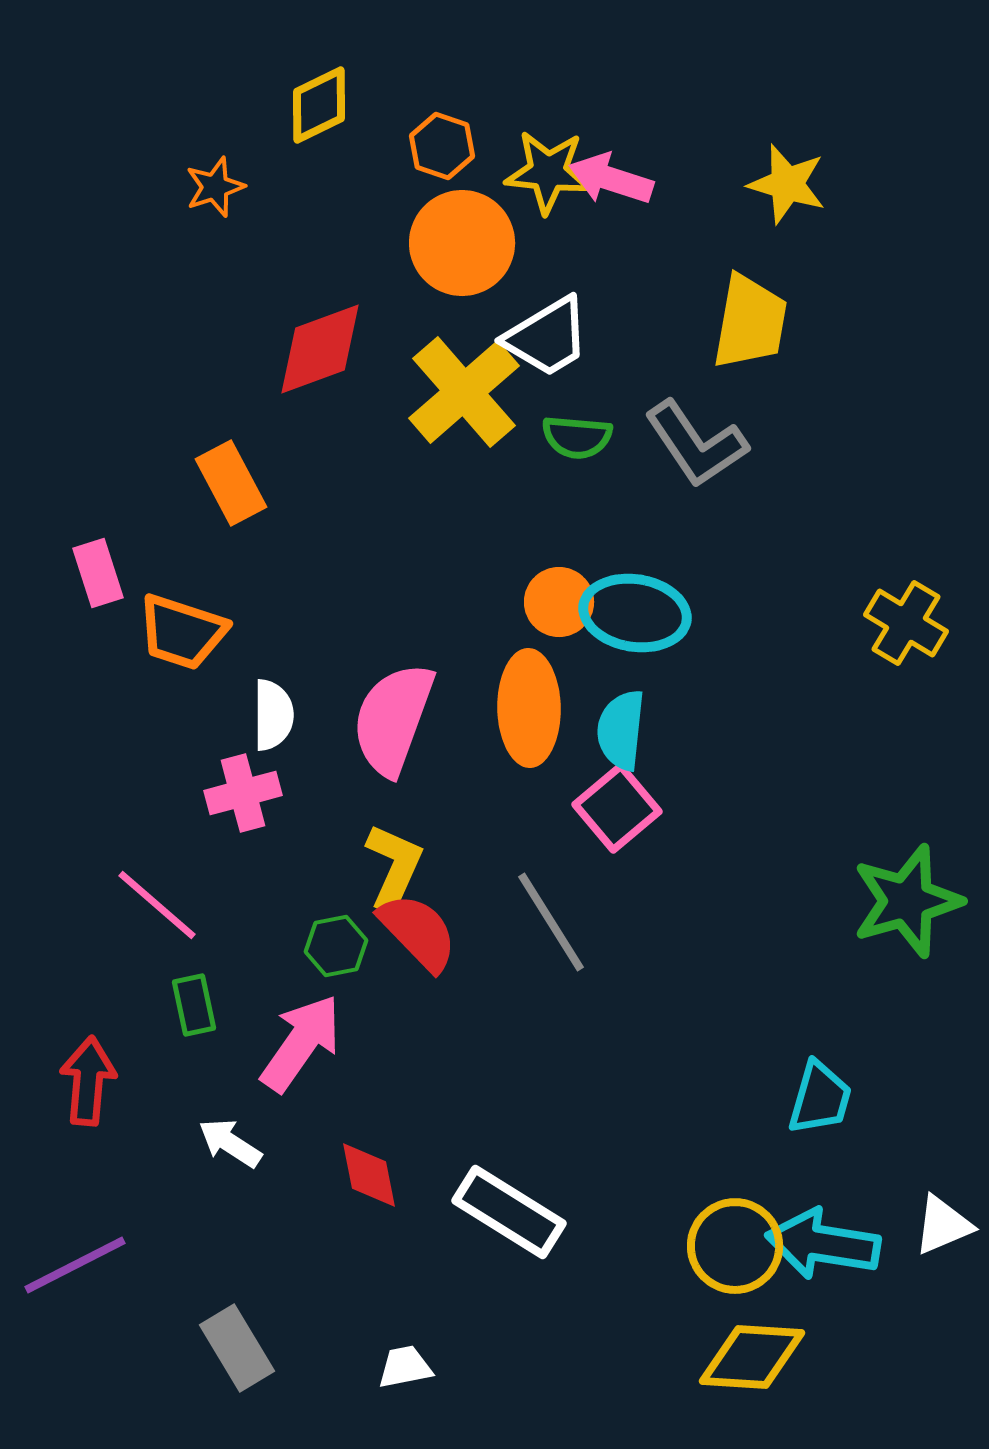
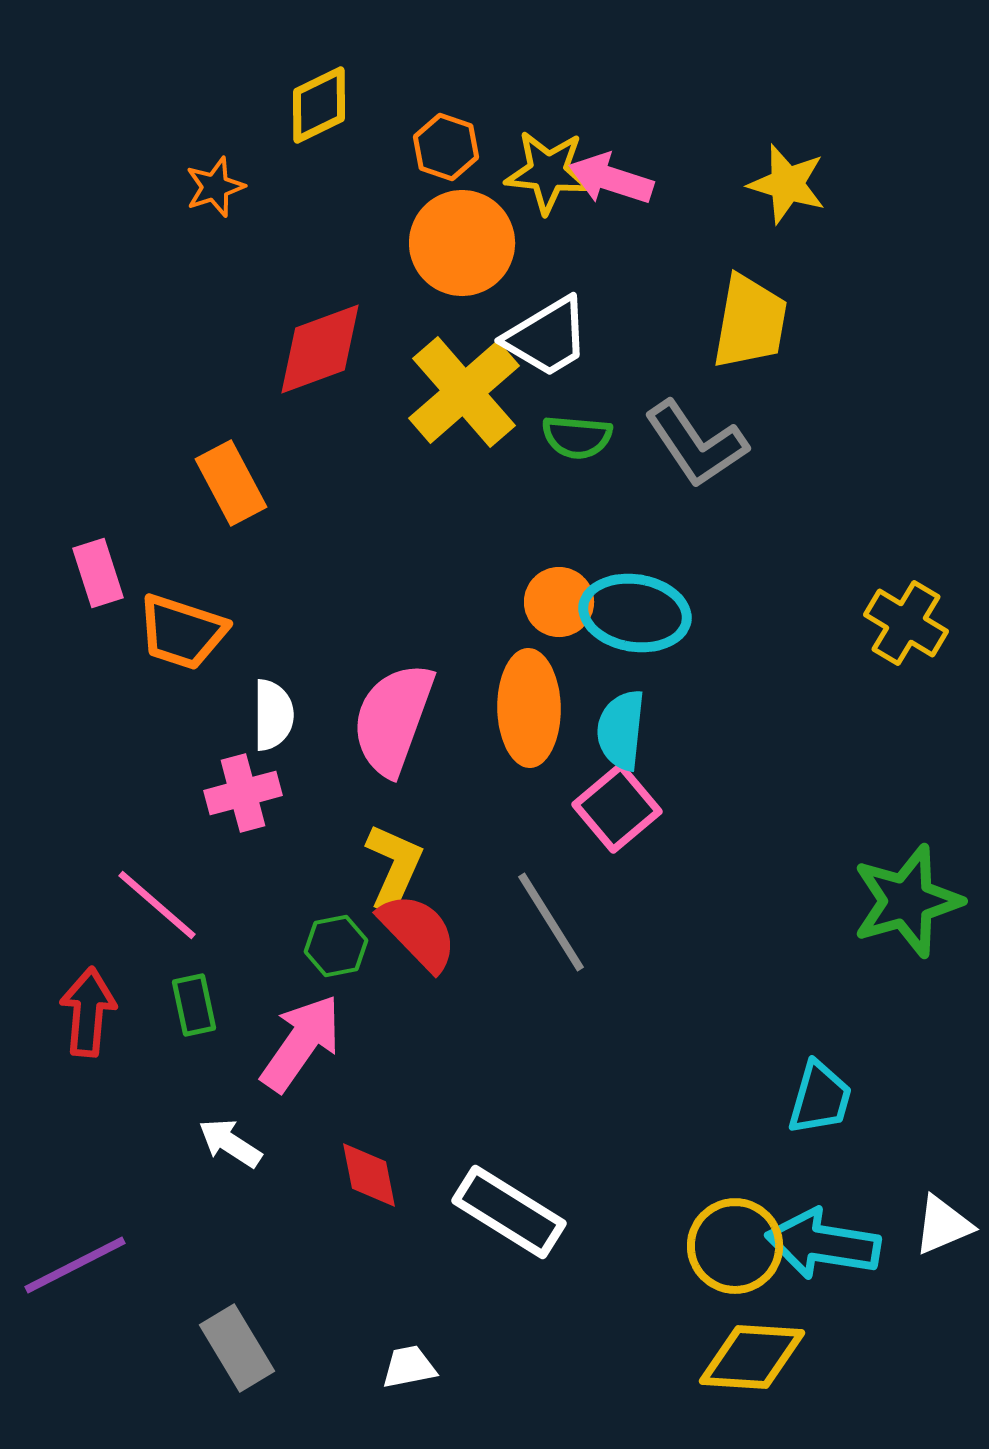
orange hexagon at (442, 146): moved 4 px right, 1 px down
red arrow at (88, 1081): moved 69 px up
white trapezoid at (405, 1367): moved 4 px right
